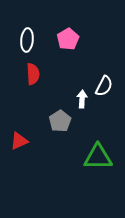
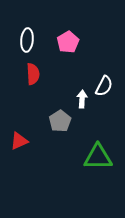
pink pentagon: moved 3 px down
